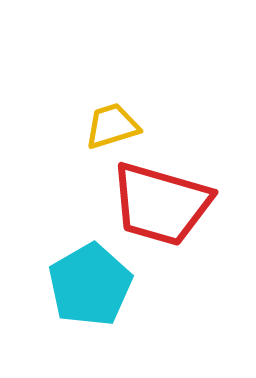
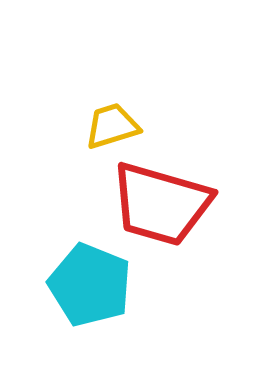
cyan pentagon: rotated 20 degrees counterclockwise
